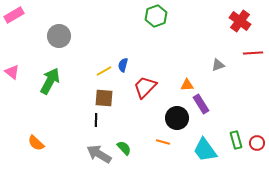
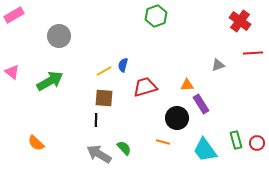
green arrow: rotated 32 degrees clockwise
red trapezoid: rotated 30 degrees clockwise
